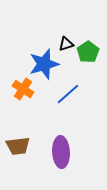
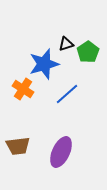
blue line: moved 1 px left
purple ellipse: rotated 28 degrees clockwise
